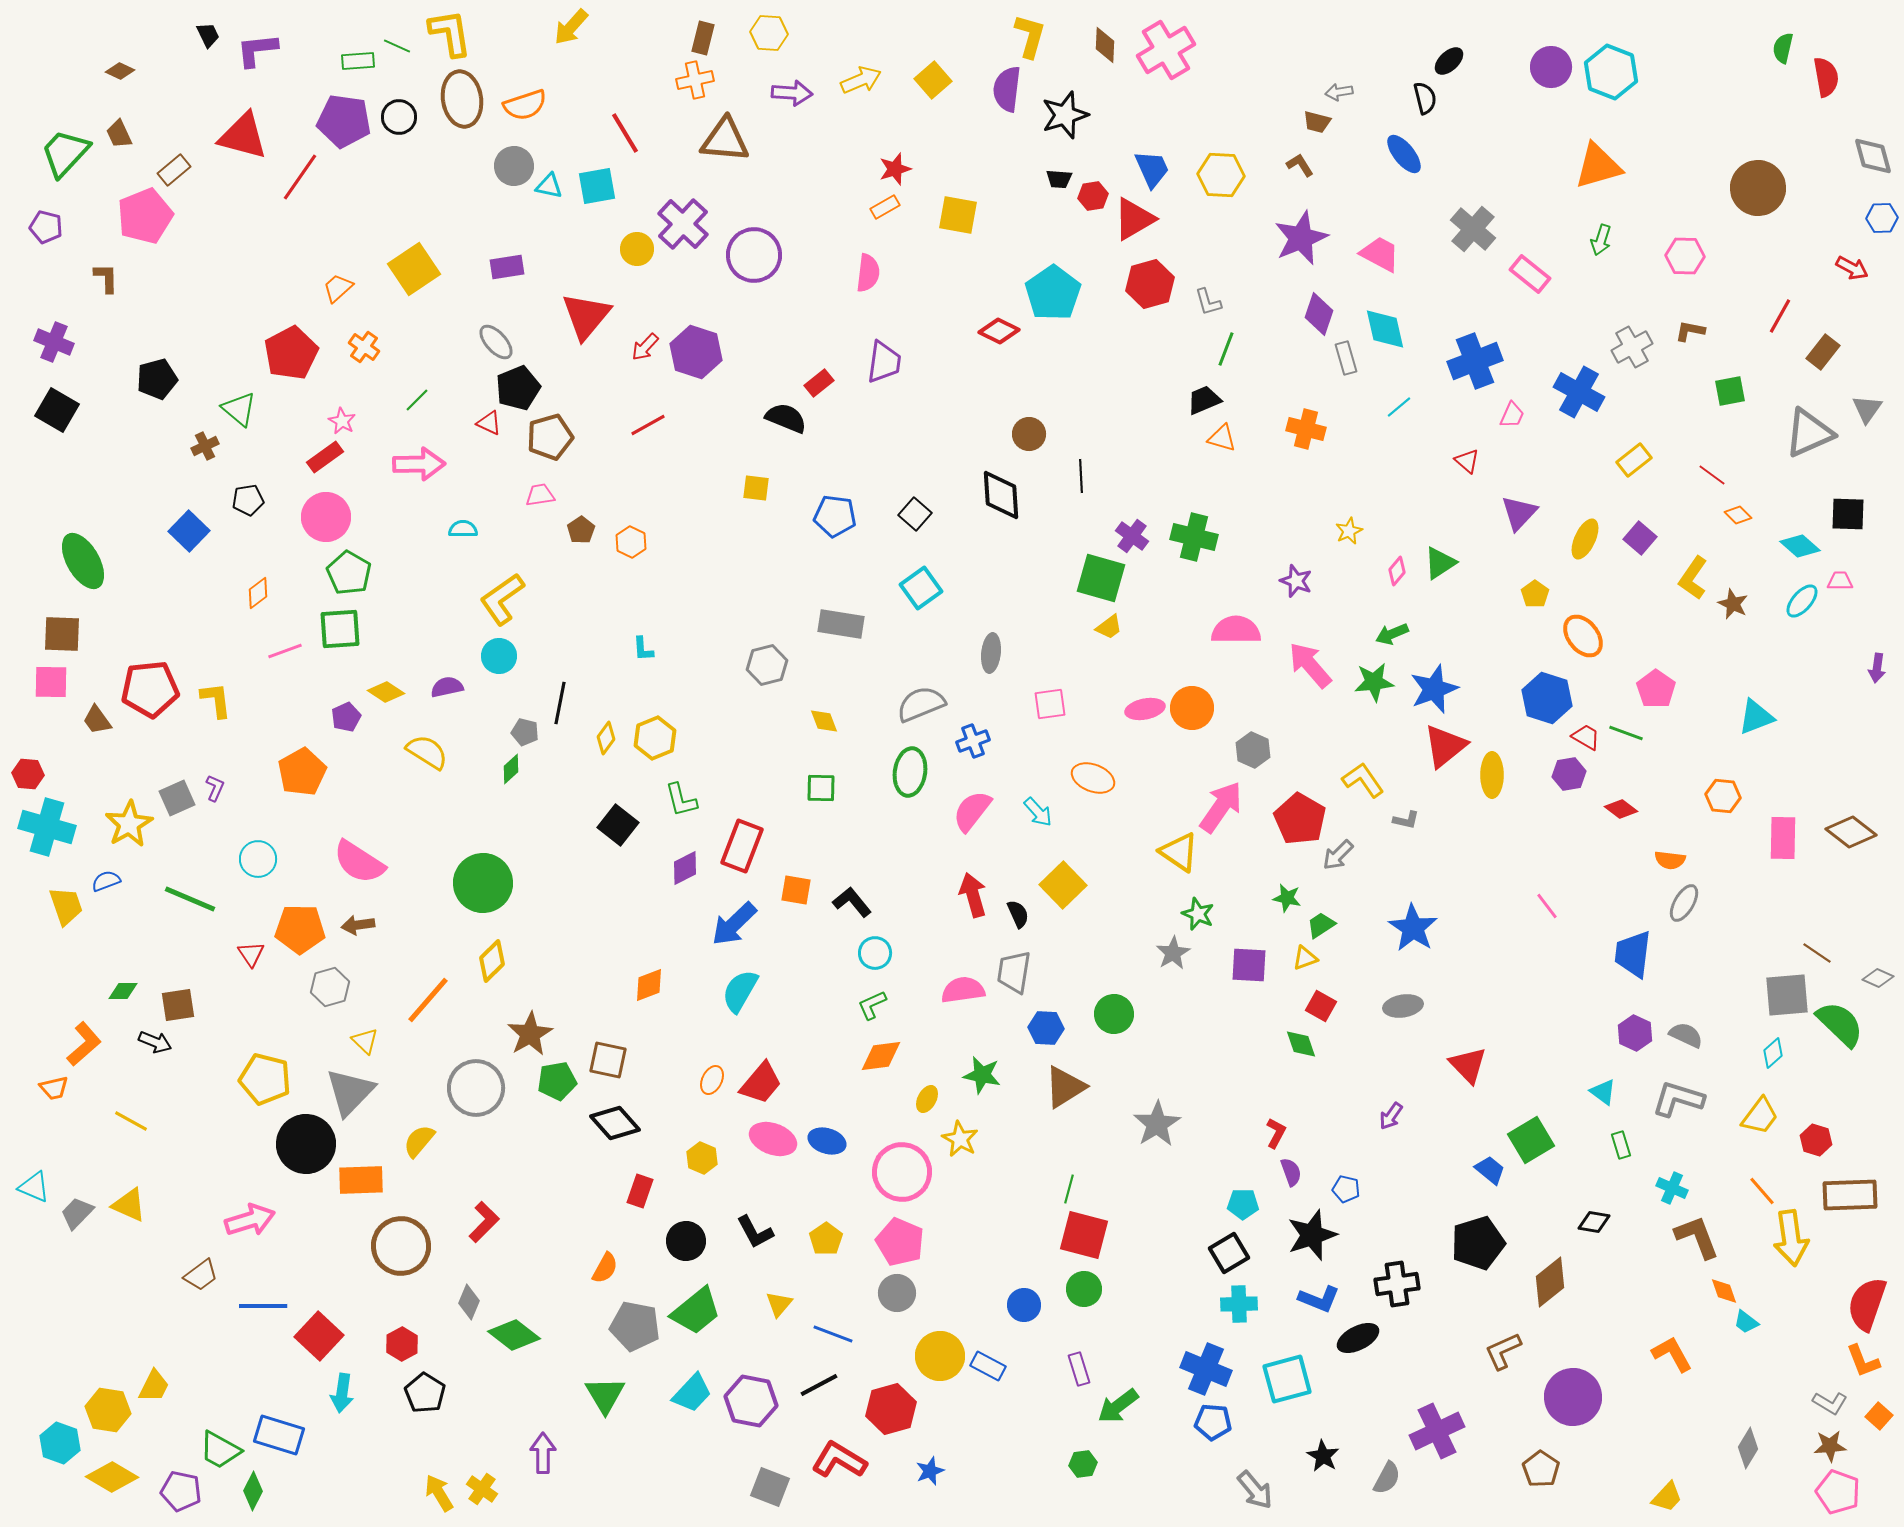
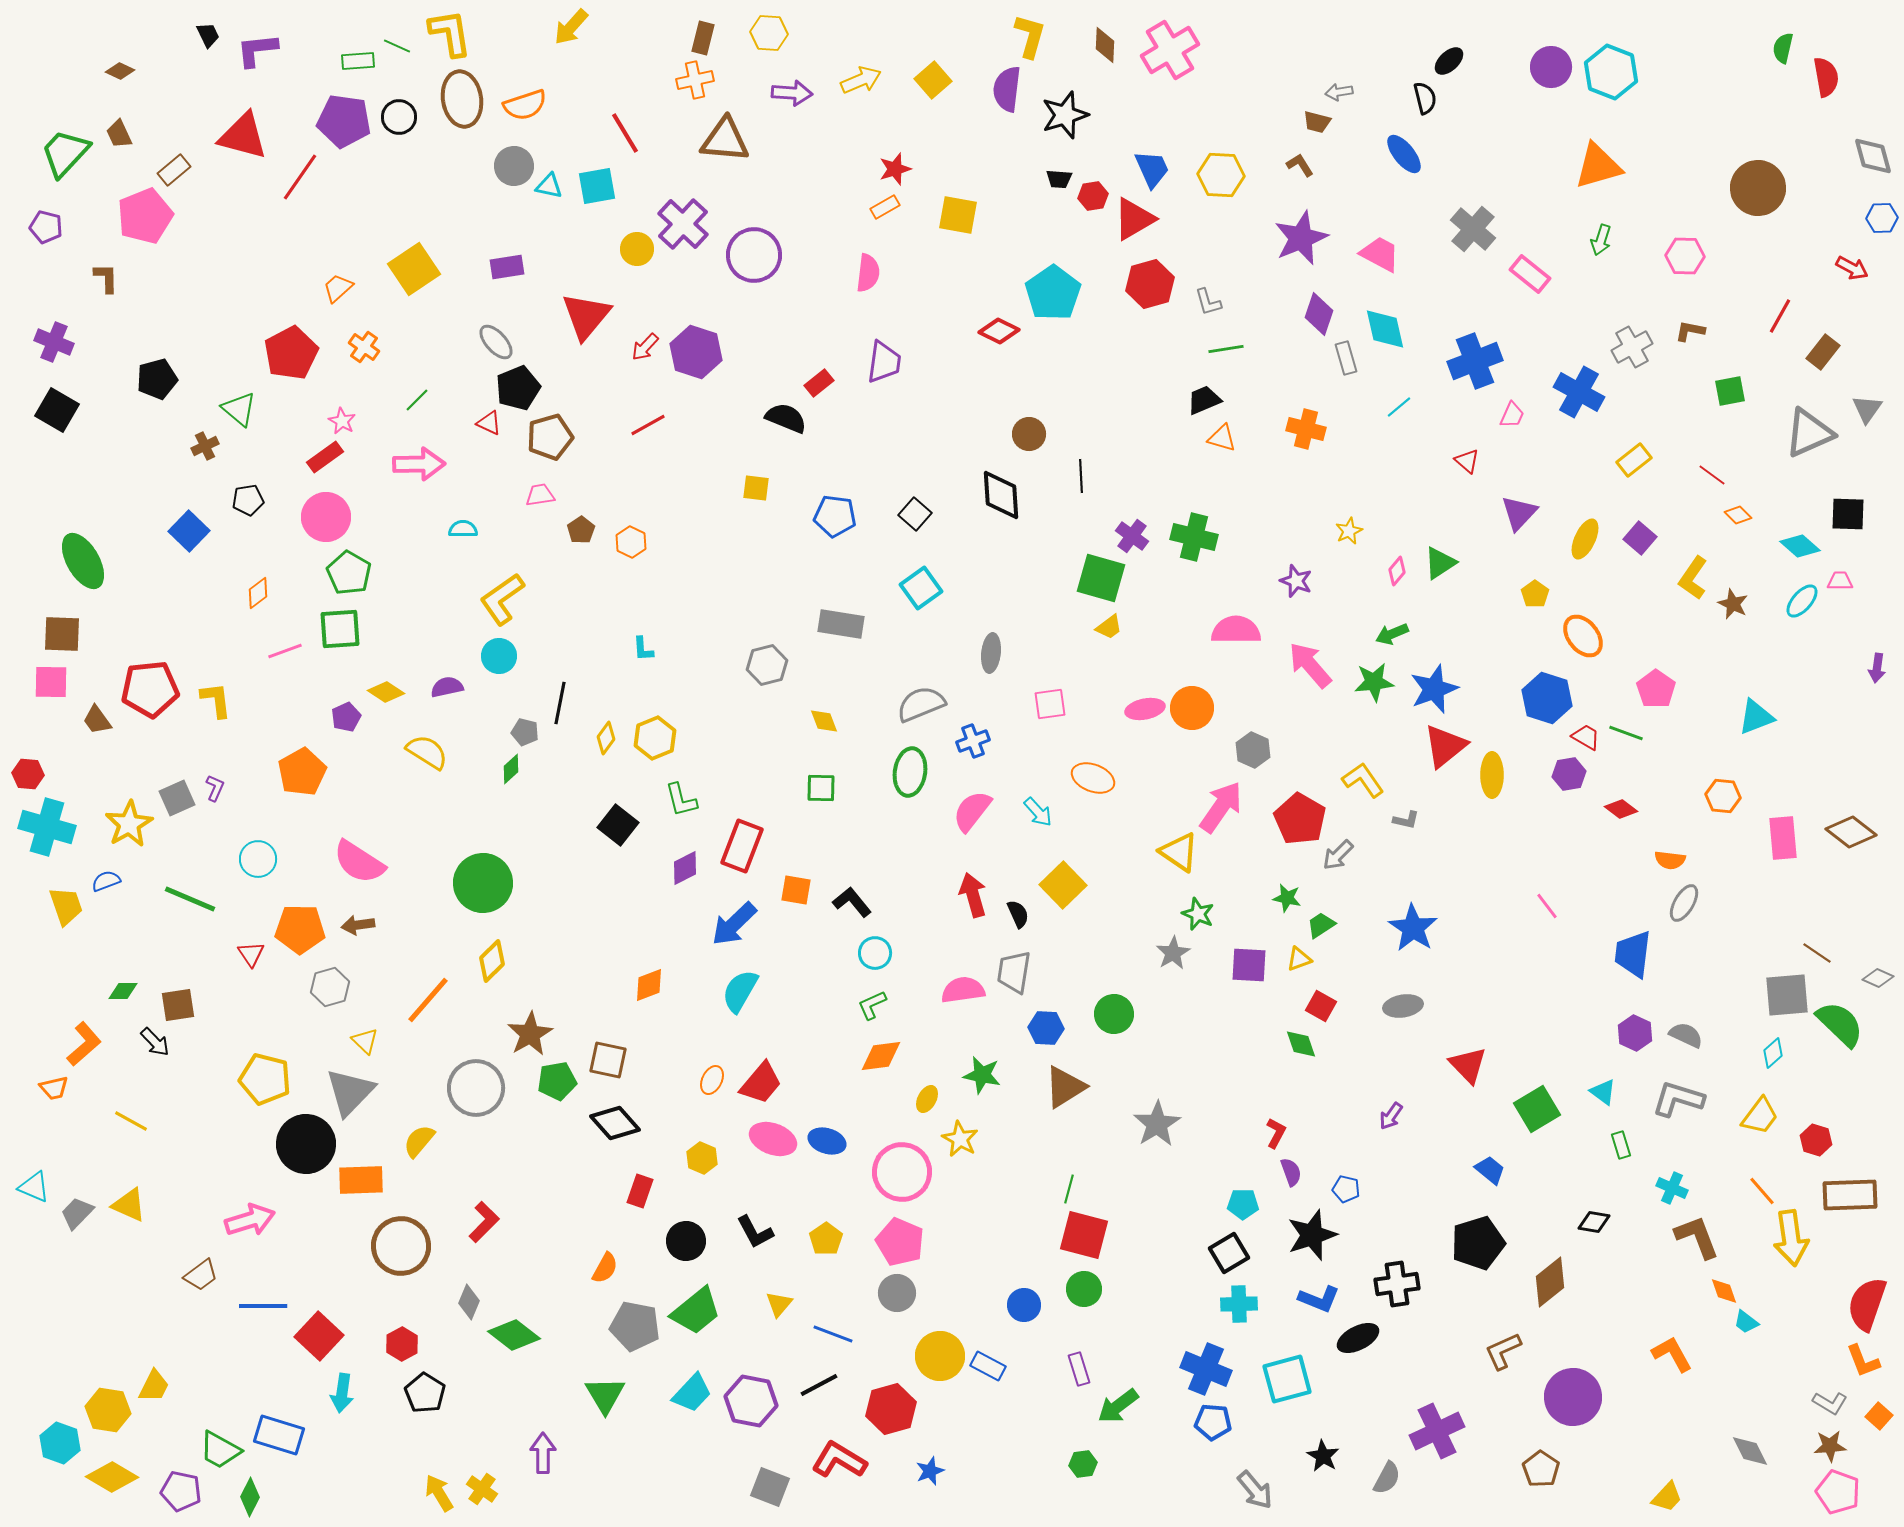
pink cross at (1166, 50): moved 4 px right
green line at (1226, 349): rotated 60 degrees clockwise
pink rectangle at (1783, 838): rotated 6 degrees counterclockwise
yellow triangle at (1305, 958): moved 6 px left, 1 px down
black arrow at (155, 1042): rotated 24 degrees clockwise
green square at (1531, 1140): moved 6 px right, 31 px up
gray diamond at (1748, 1448): moved 2 px right, 3 px down; rotated 57 degrees counterclockwise
green diamond at (253, 1491): moved 3 px left, 6 px down
